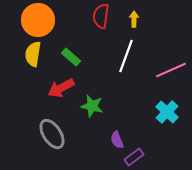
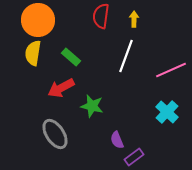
yellow semicircle: moved 1 px up
gray ellipse: moved 3 px right
